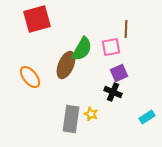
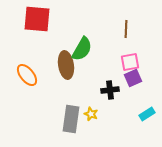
red square: rotated 20 degrees clockwise
pink square: moved 19 px right, 15 px down
brown ellipse: rotated 32 degrees counterclockwise
purple square: moved 14 px right, 5 px down
orange ellipse: moved 3 px left, 2 px up
black cross: moved 3 px left, 2 px up; rotated 30 degrees counterclockwise
cyan rectangle: moved 3 px up
